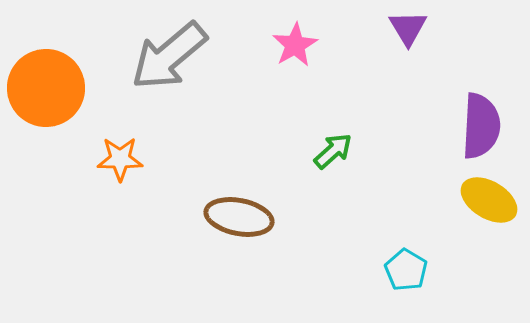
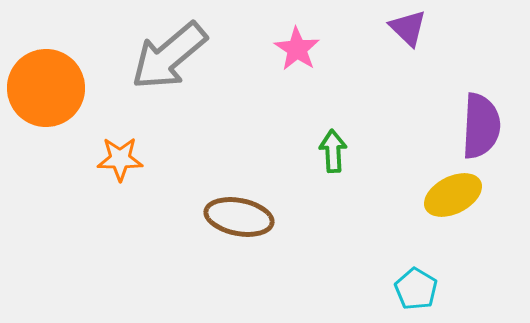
purple triangle: rotated 15 degrees counterclockwise
pink star: moved 2 px right, 4 px down; rotated 9 degrees counterclockwise
green arrow: rotated 51 degrees counterclockwise
yellow ellipse: moved 36 px left, 5 px up; rotated 58 degrees counterclockwise
cyan pentagon: moved 10 px right, 19 px down
